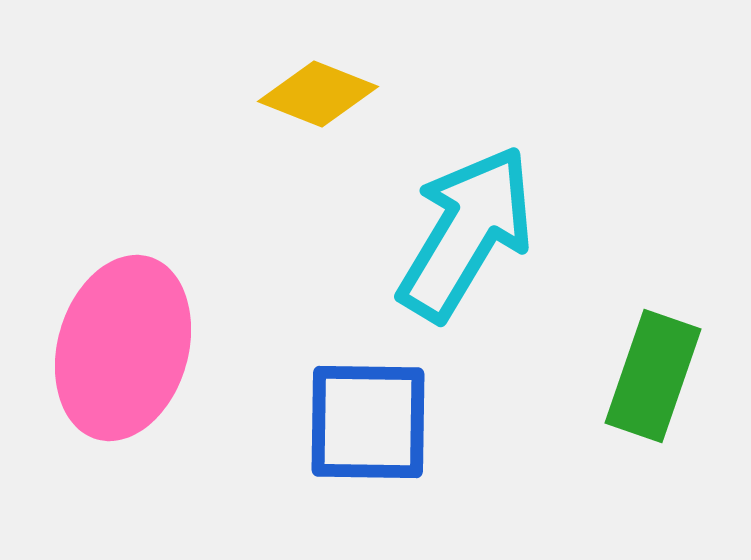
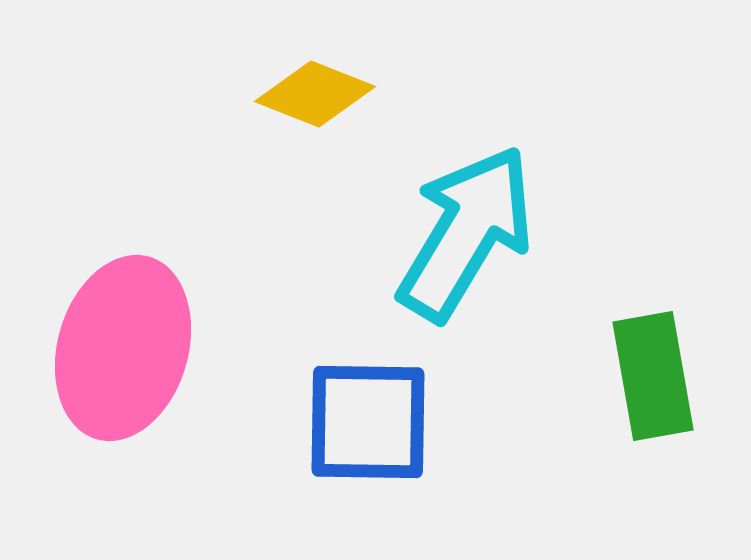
yellow diamond: moved 3 px left
green rectangle: rotated 29 degrees counterclockwise
